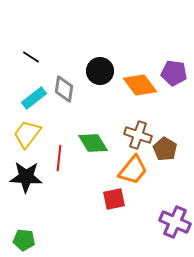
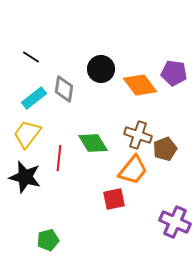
black circle: moved 1 px right, 2 px up
brown pentagon: rotated 20 degrees clockwise
black star: moved 1 px left; rotated 12 degrees clockwise
green pentagon: moved 24 px right; rotated 20 degrees counterclockwise
